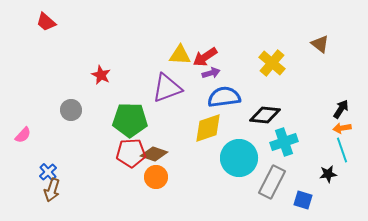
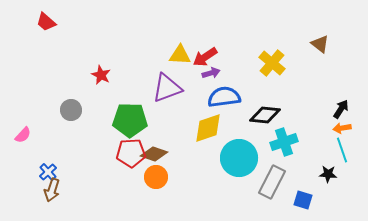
black star: rotated 12 degrees clockwise
